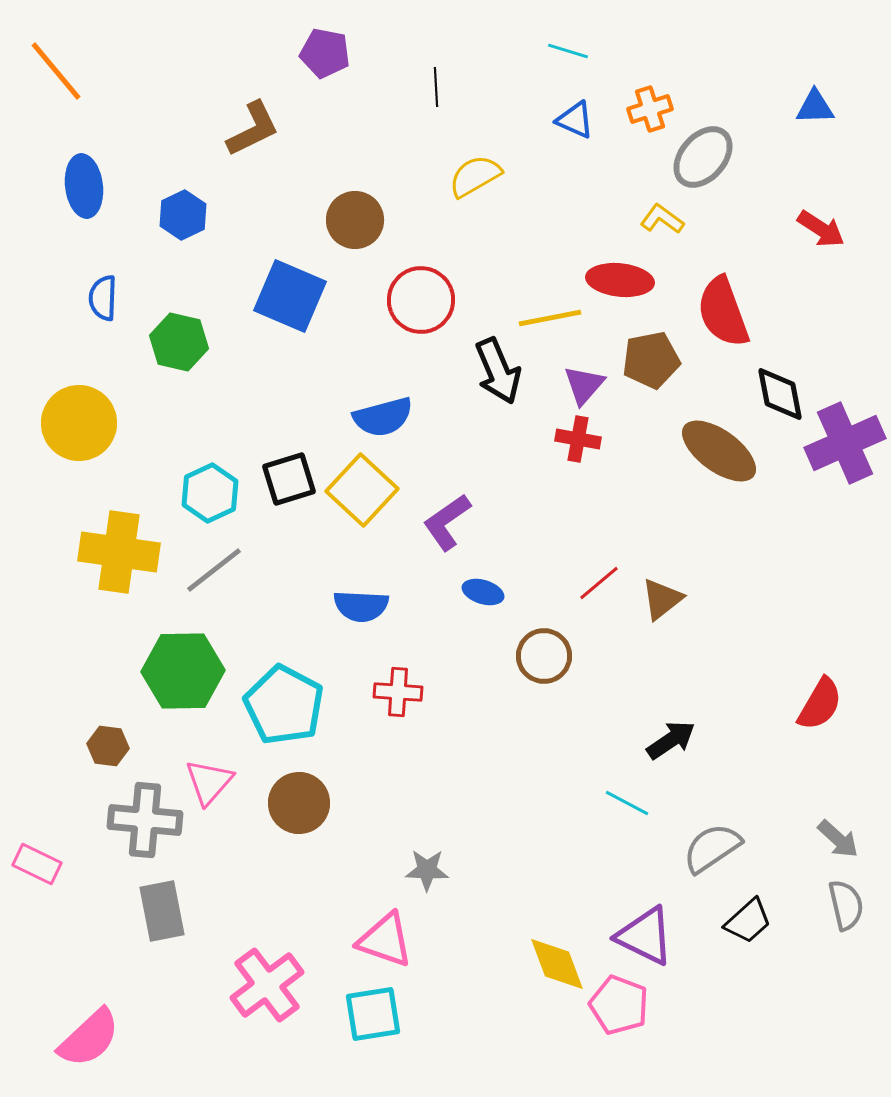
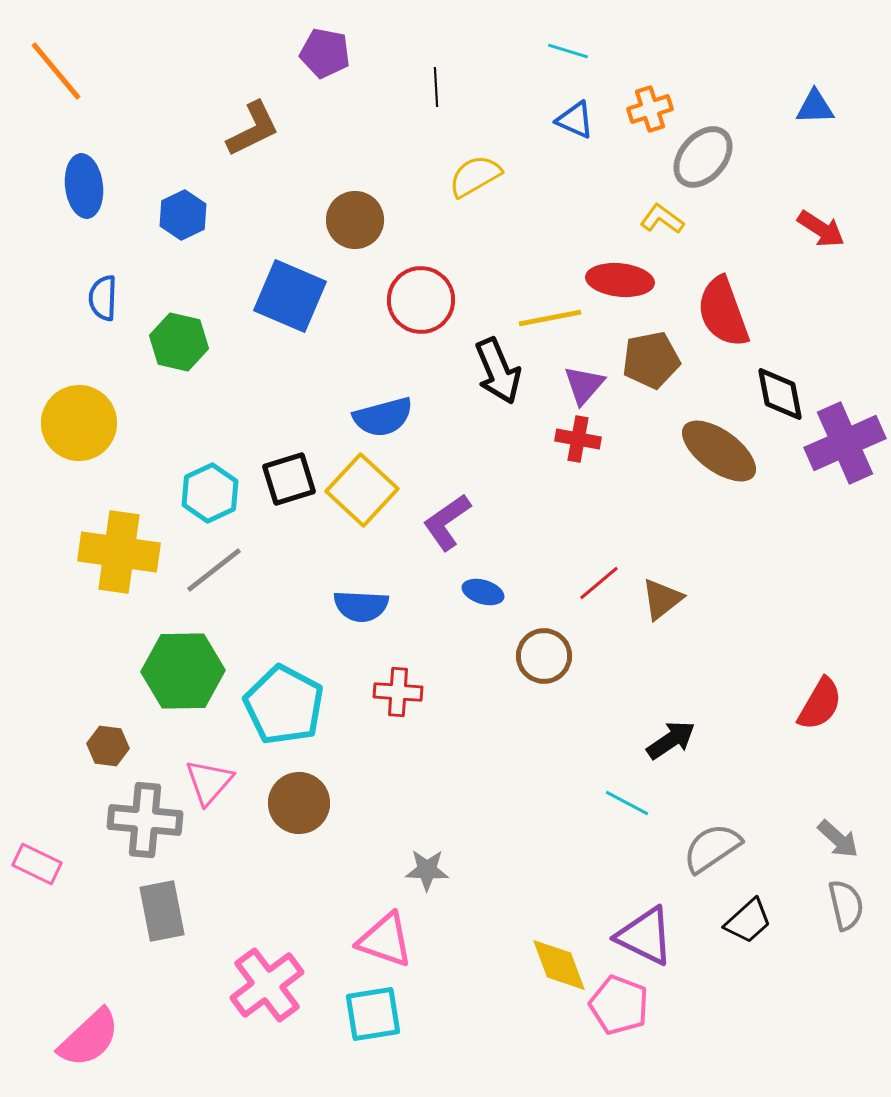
yellow diamond at (557, 964): moved 2 px right, 1 px down
